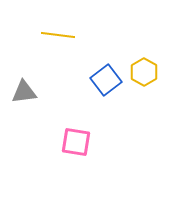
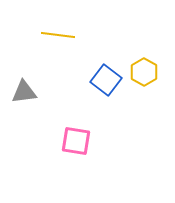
blue square: rotated 16 degrees counterclockwise
pink square: moved 1 px up
